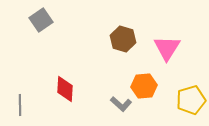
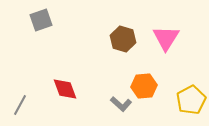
gray square: rotated 15 degrees clockwise
pink triangle: moved 1 px left, 10 px up
red diamond: rotated 24 degrees counterclockwise
yellow pentagon: rotated 12 degrees counterclockwise
gray line: rotated 30 degrees clockwise
